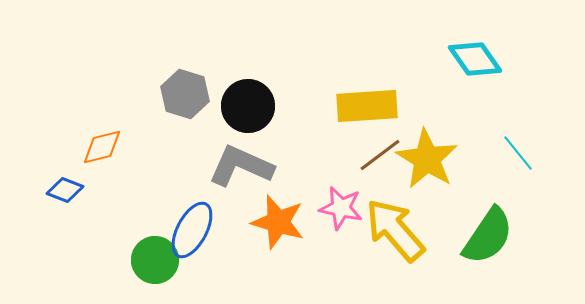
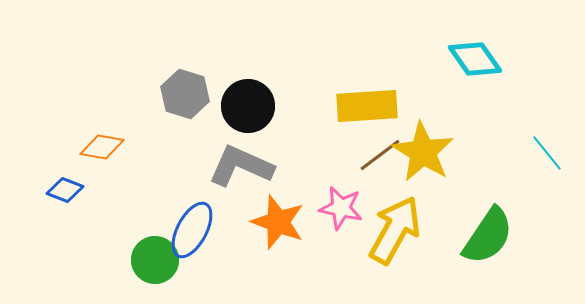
orange diamond: rotated 24 degrees clockwise
cyan line: moved 29 px right
yellow star: moved 4 px left, 7 px up
orange star: rotated 4 degrees clockwise
yellow arrow: rotated 70 degrees clockwise
